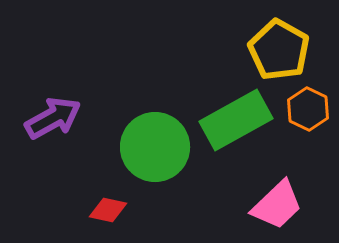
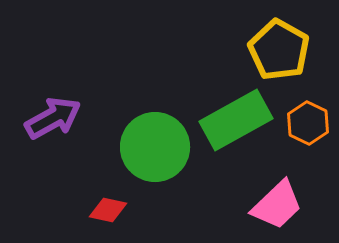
orange hexagon: moved 14 px down
